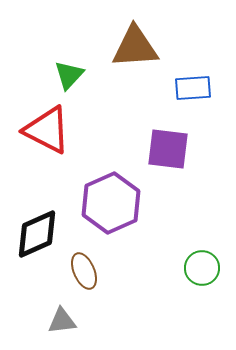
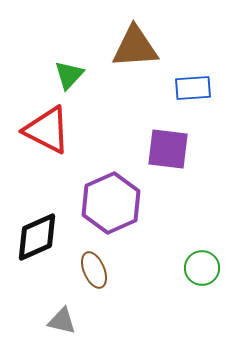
black diamond: moved 3 px down
brown ellipse: moved 10 px right, 1 px up
gray triangle: rotated 20 degrees clockwise
